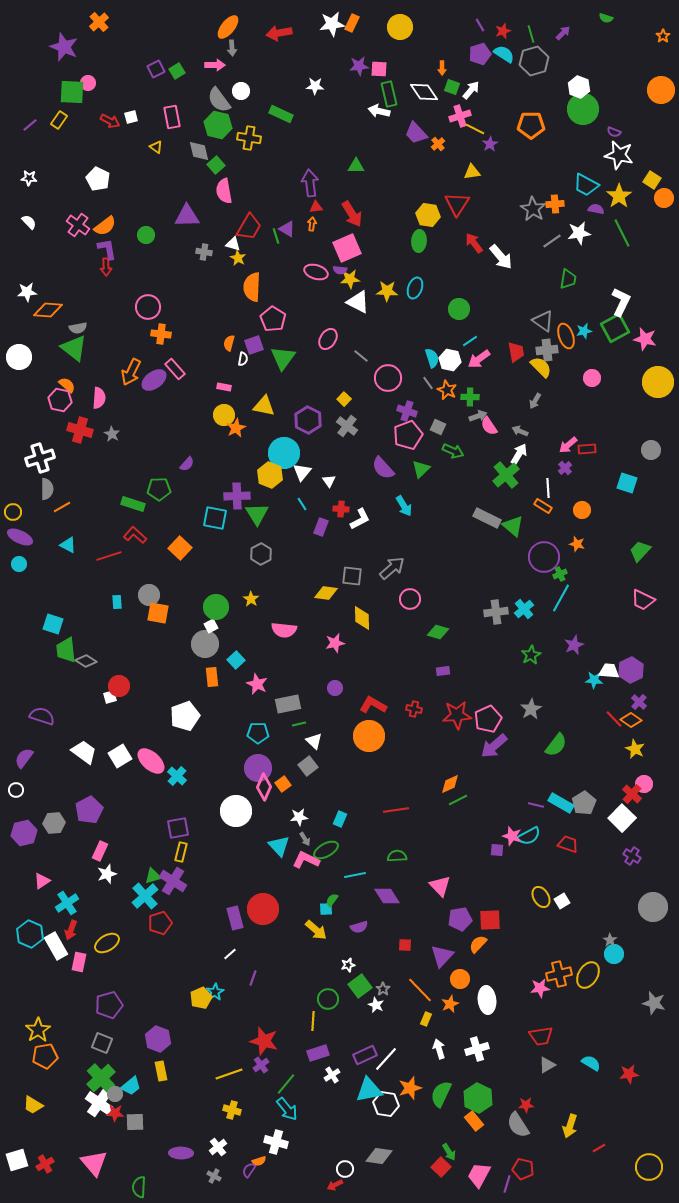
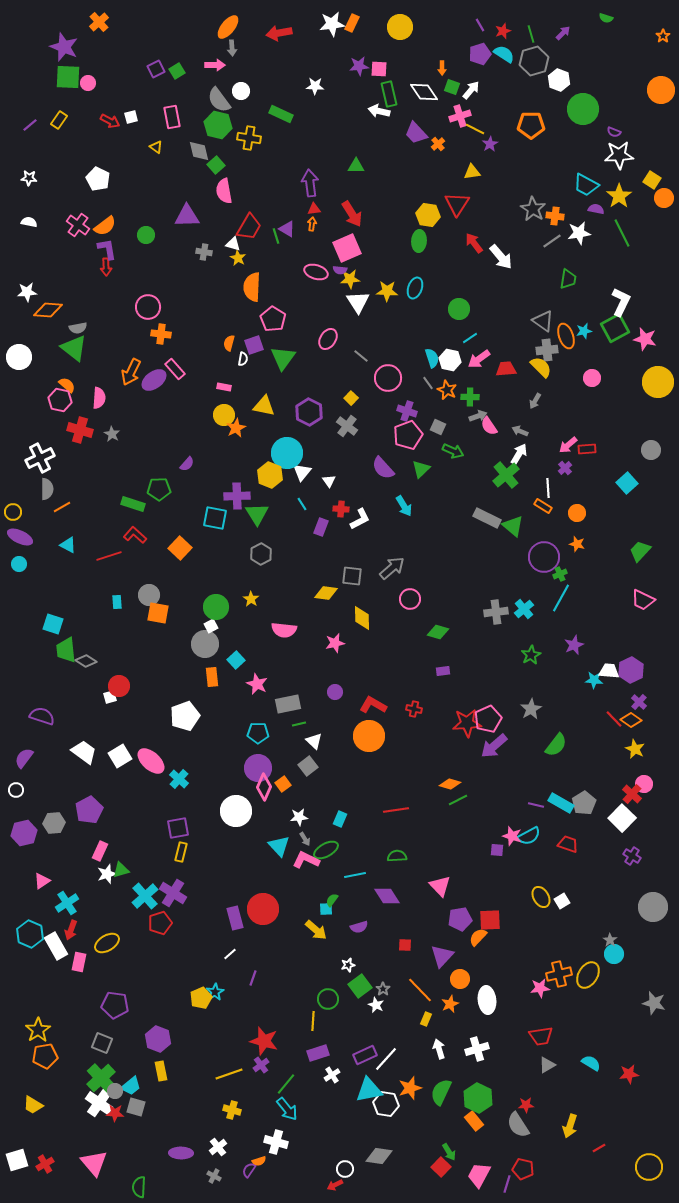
white hexagon at (579, 87): moved 20 px left, 7 px up
green square at (72, 92): moved 4 px left, 15 px up
white star at (619, 155): rotated 16 degrees counterclockwise
orange cross at (555, 204): moved 12 px down; rotated 12 degrees clockwise
red triangle at (316, 207): moved 2 px left, 2 px down
white semicircle at (29, 222): rotated 35 degrees counterclockwise
white triangle at (358, 302): rotated 30 degrees clockwise
cyan line at (470, 341): moved 3 px up
red trapezoid at (516, 352): moved 10 px left, 17 px down; rotated 85 degrees counterclockwise
yellow square at (344, 399): moved 7 px right, 1 px up
purple hexagon at (308, 420): moved 1 px right, 8 px up
cyan circle at (284, 453): moved 3 px right
white cross at (40, 458): rotated 8 degrees counterclockwise
cyan square at (627, 483): rotated 30 degrees clockwise
orange circle at (582, 510): moved 5 px left, 3 px down
purple circle at (335, 688): moved 4 px down
red star at (457, 715): moved 10 px right, 8 px down
cyan cross at (177, 776): moved 2 px right, 3 px down
orange diamond at (450, 784): rotated 40 degrees clockwise
green triangle at (153, 876): moved 32 px left, 6 px up
purple cross at (173, 881): moved 12 px down
orange semicircle at (478, 944): moved 7 px up
purple pentagon at (109, 1005): moved 6 px right; rotated 24 degrees clockwise
gray circle at (115, 1094): moved 3 px up
green semicircle at (441, 1094): moved 2 px up
gray square at (135, 1122): moved 1 px right, 15 px up; rotated 18 degrees clockwise
